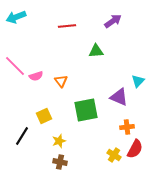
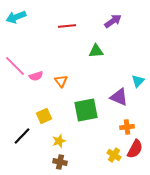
black line: rotated 12 degrees clockwise
